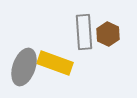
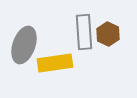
yellow rectangle: rotated 28 degrees counterclockwise
gray ellipse: moved 22 px up
